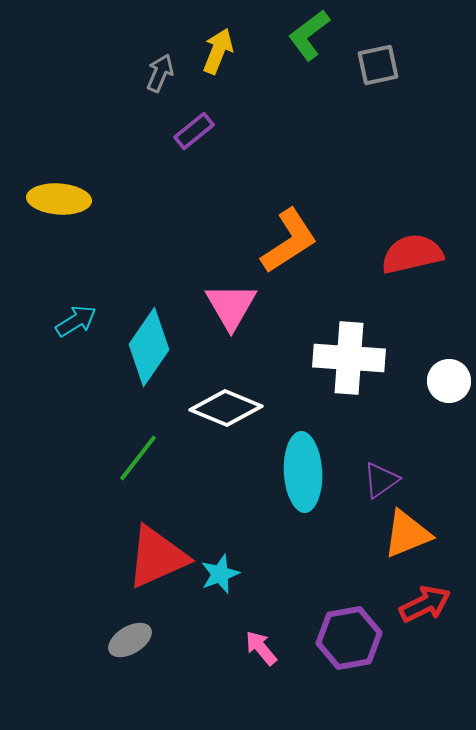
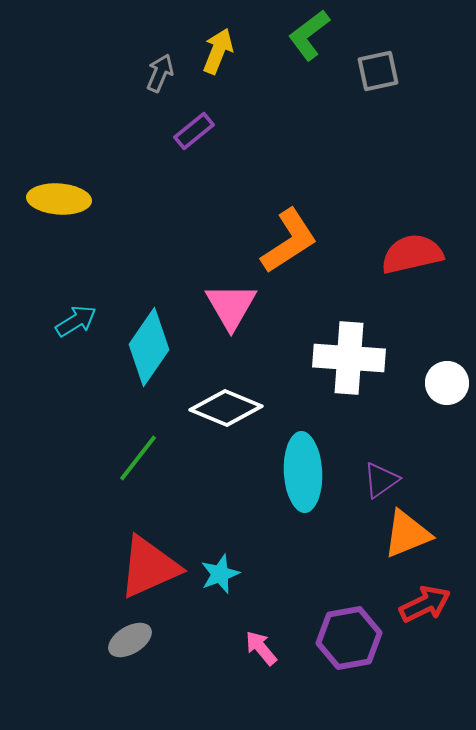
gray square: moved 6 px down
white circle: moved 2 px left, 2 px down
red triangle: moved 8 px left, 10 px down
